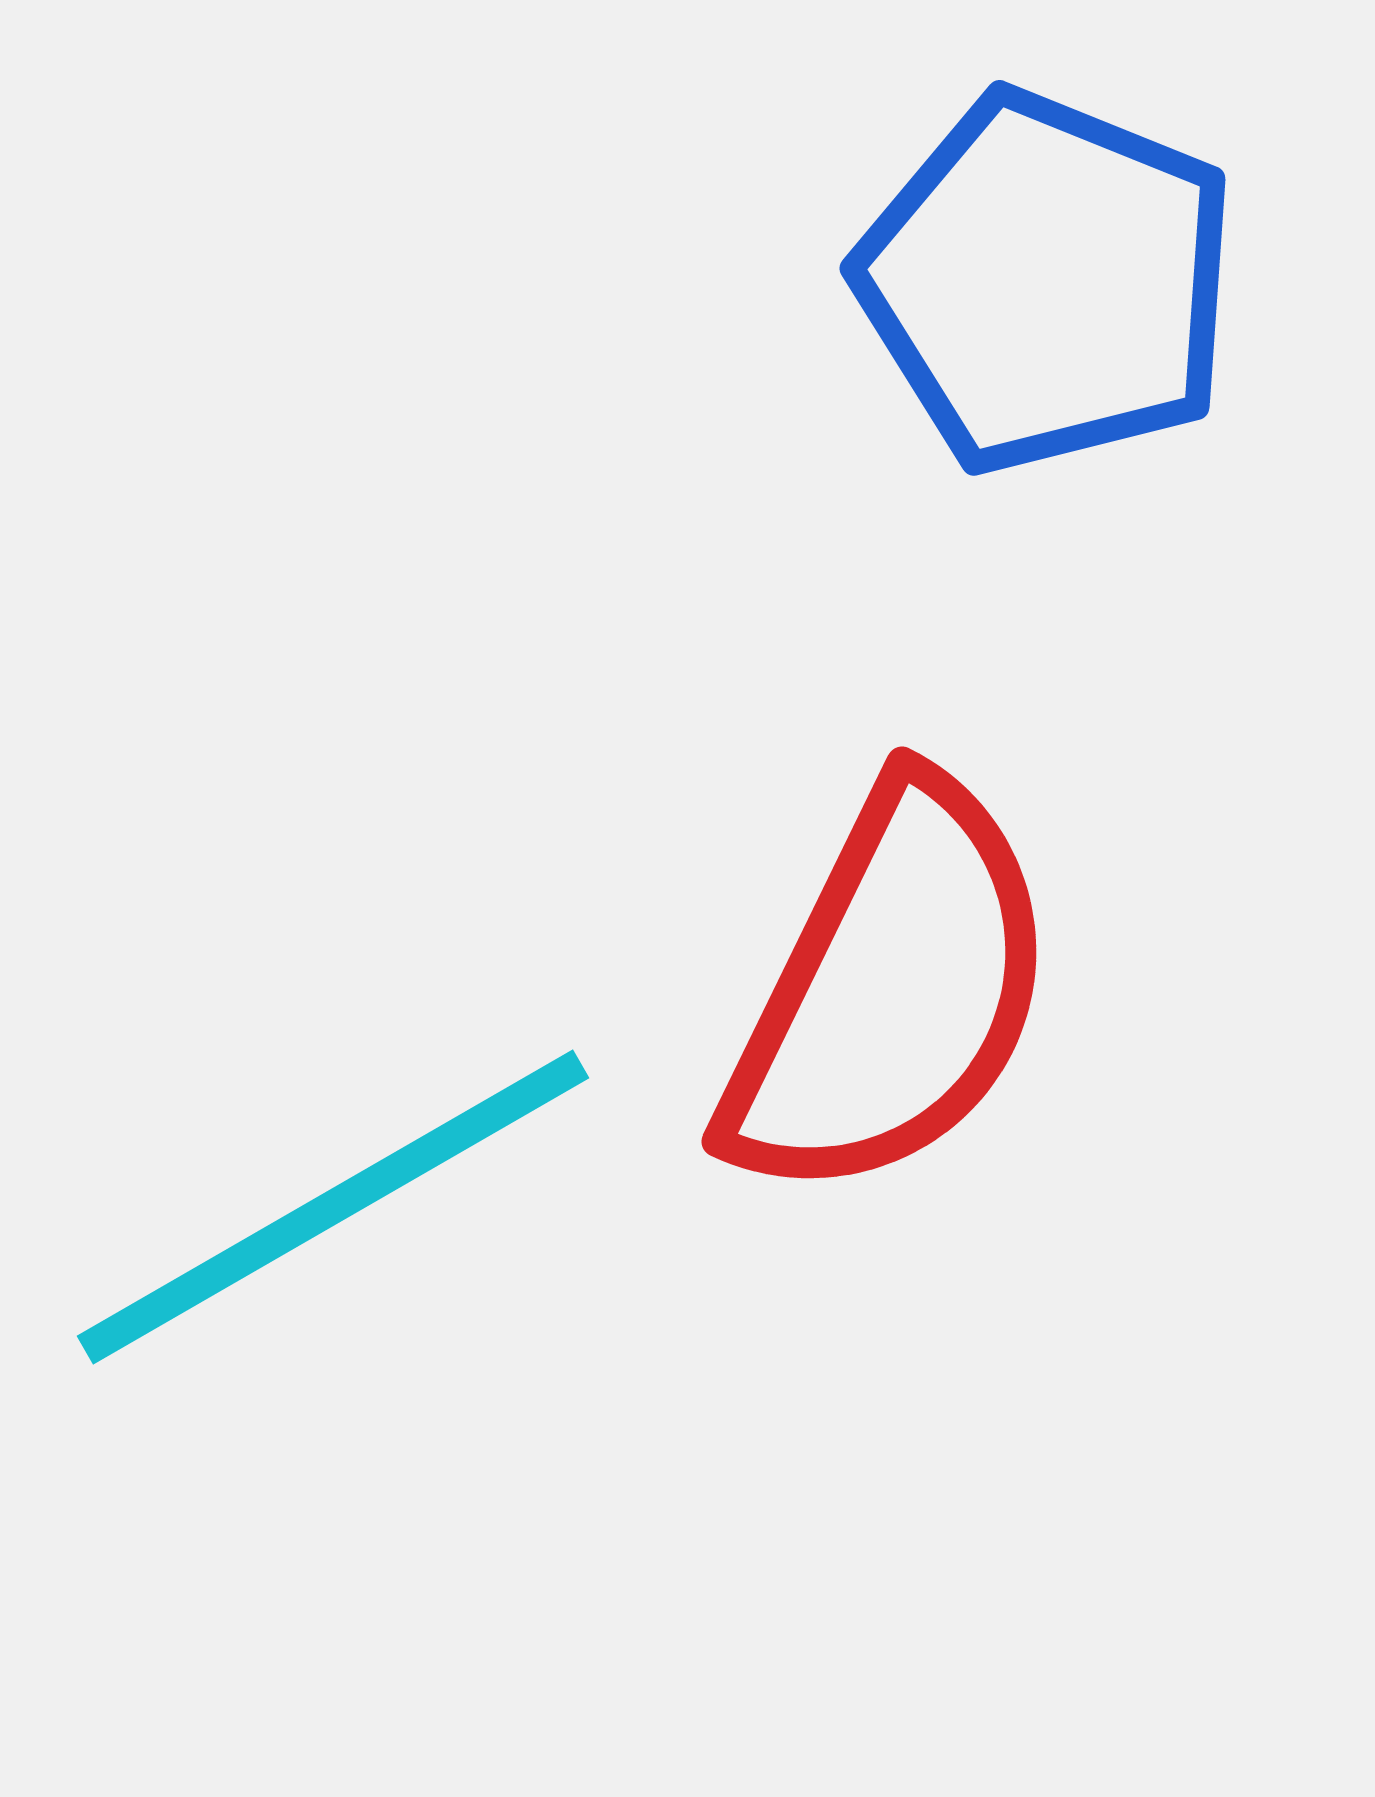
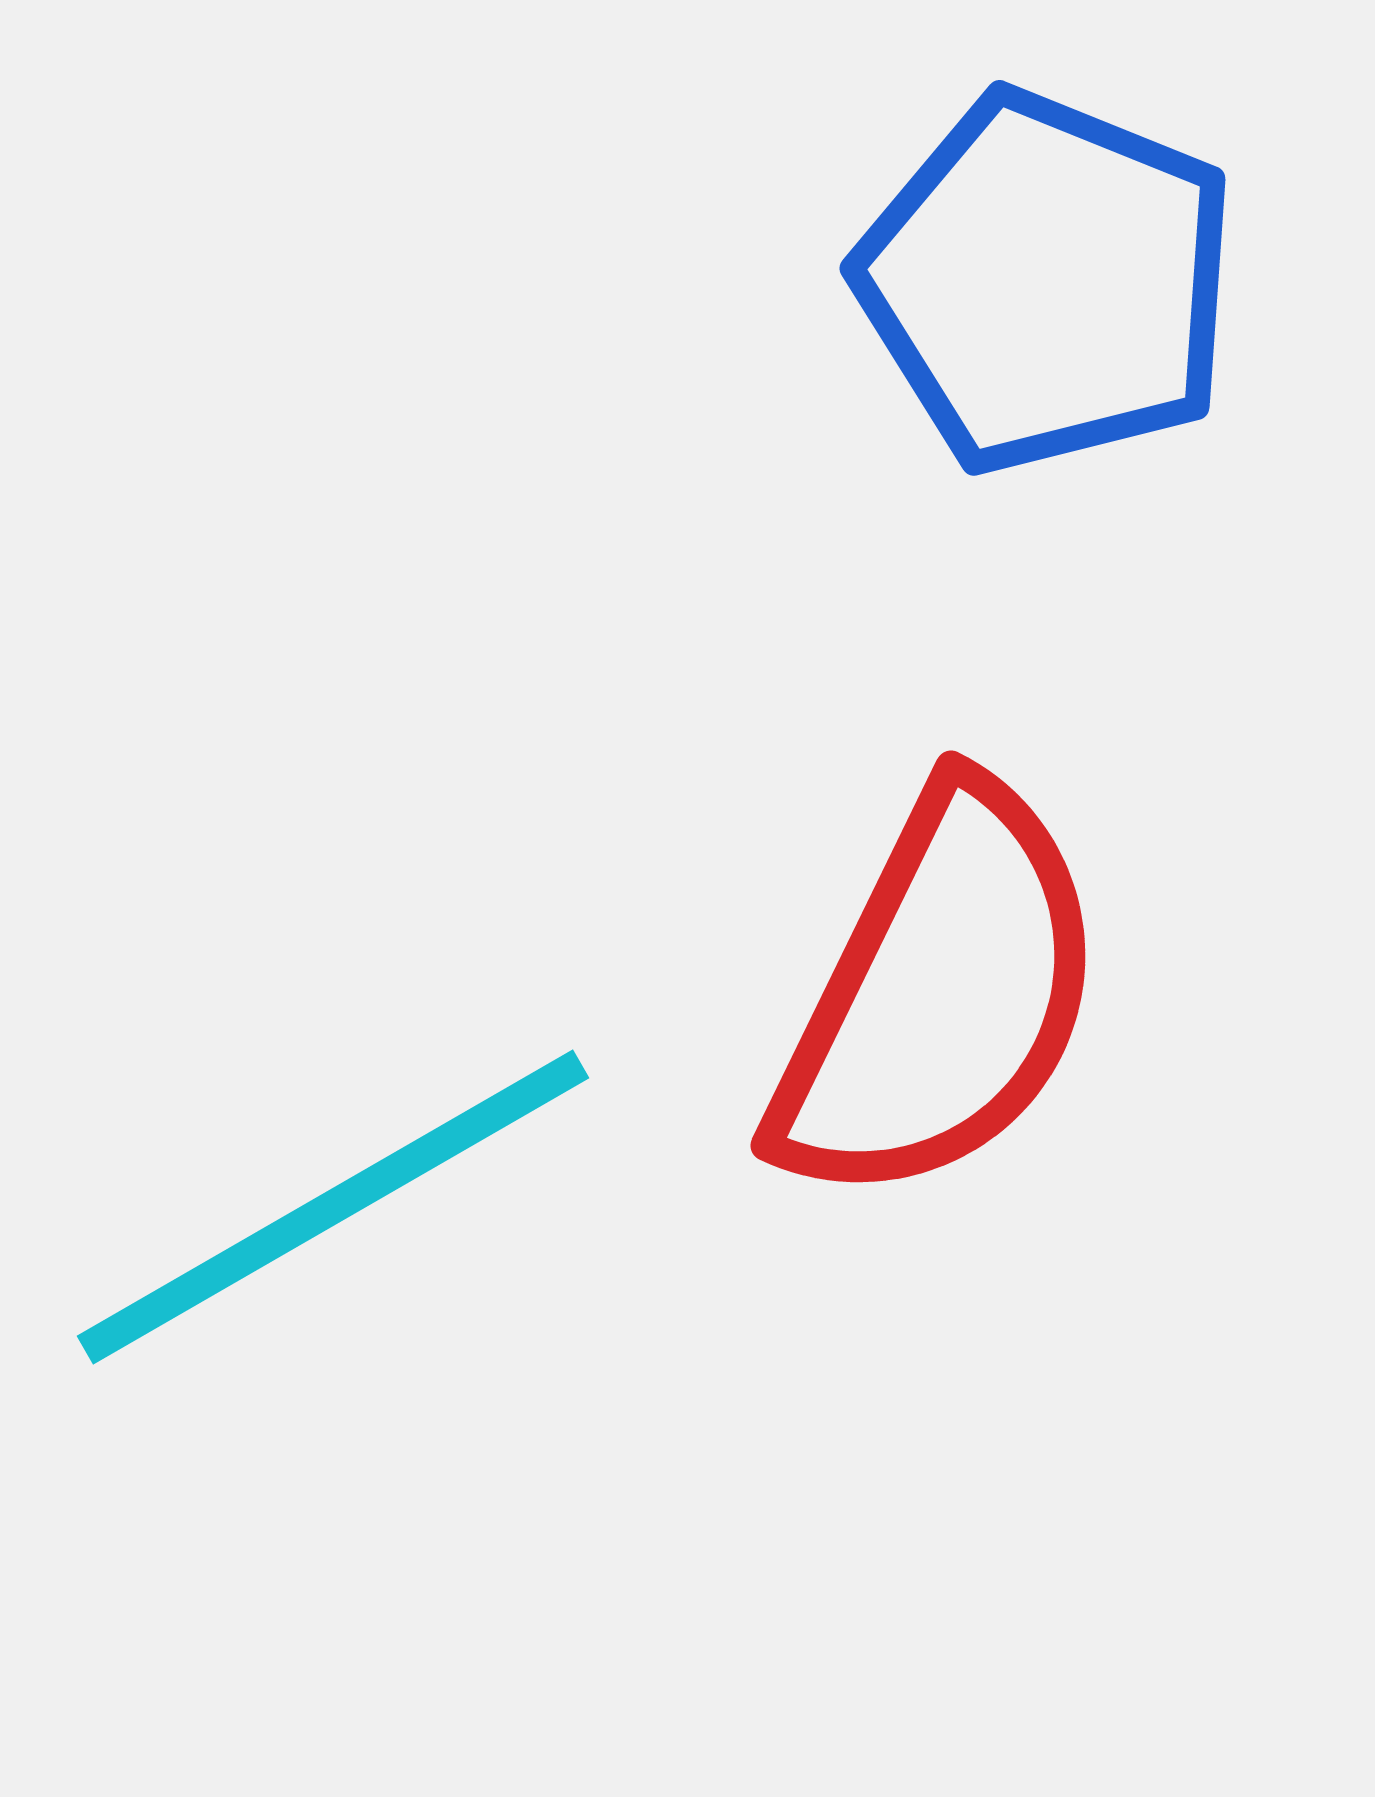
red semicircle: moved 49 px right, 4 px down
